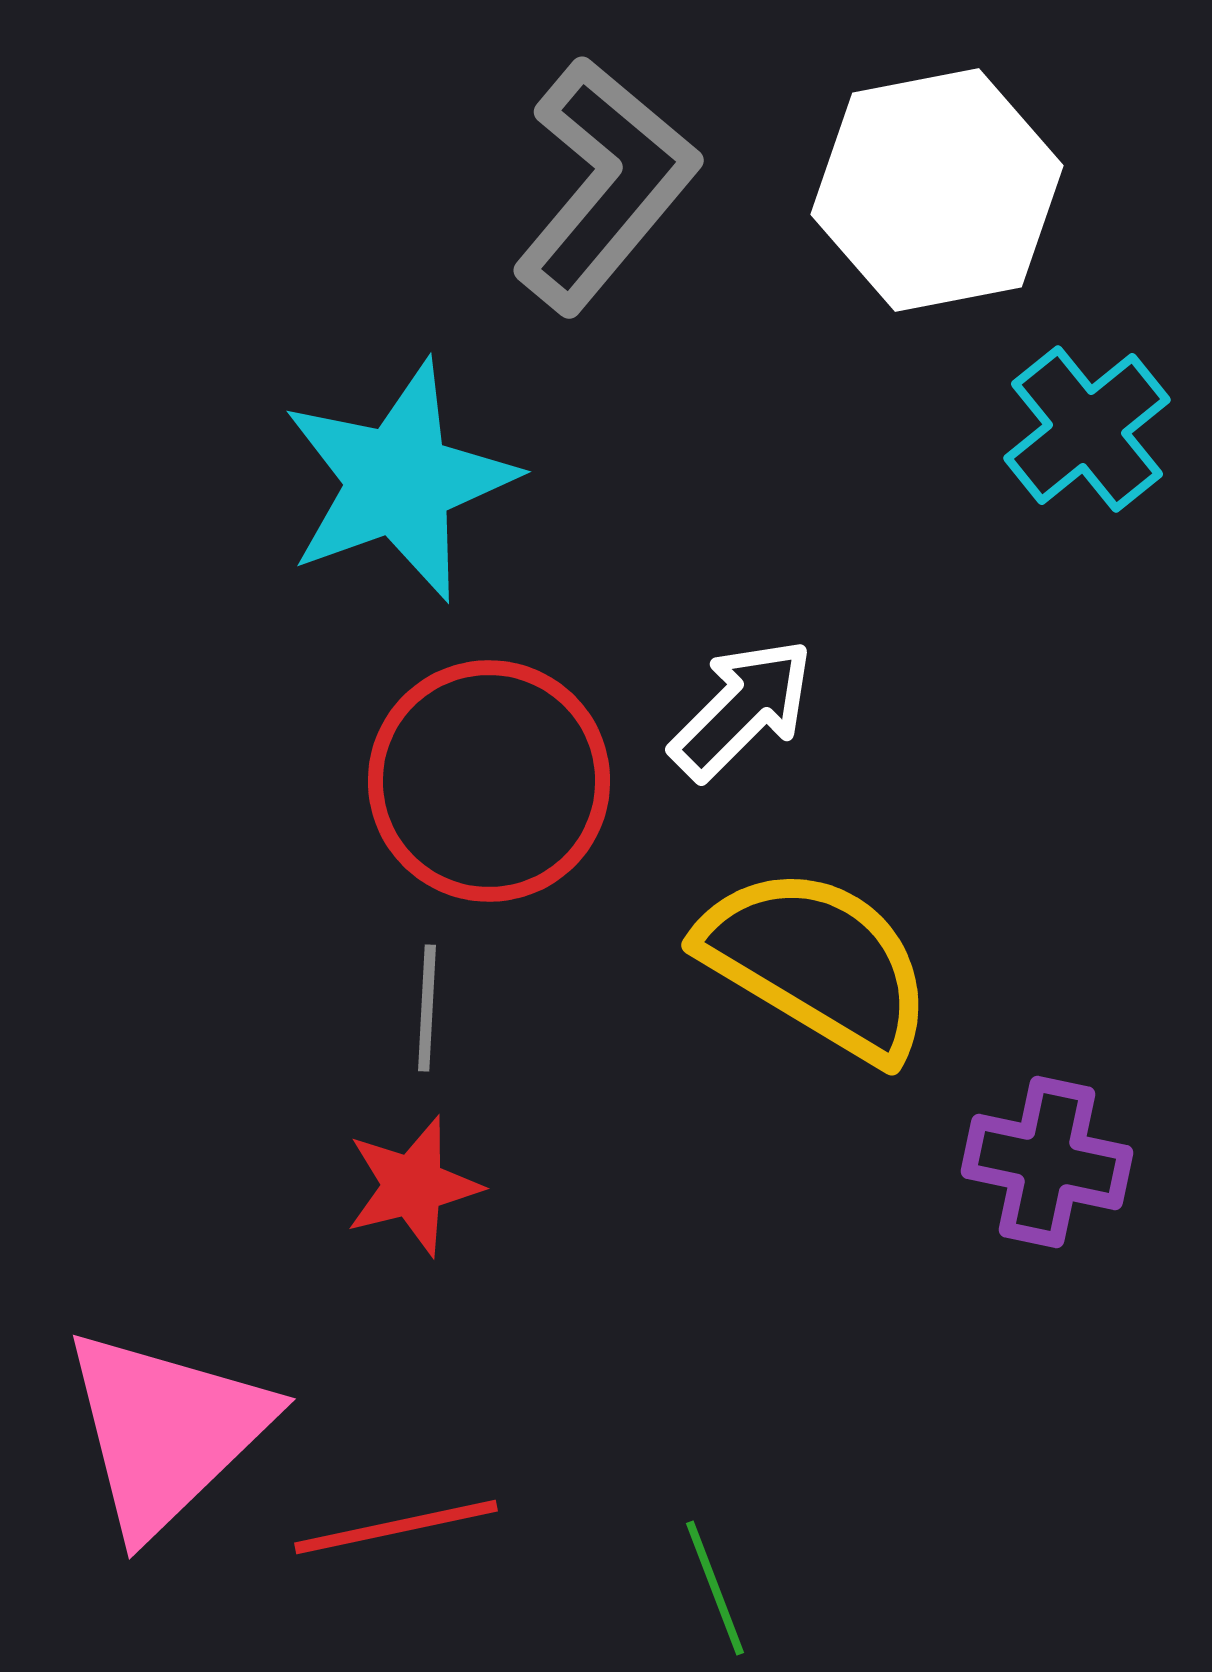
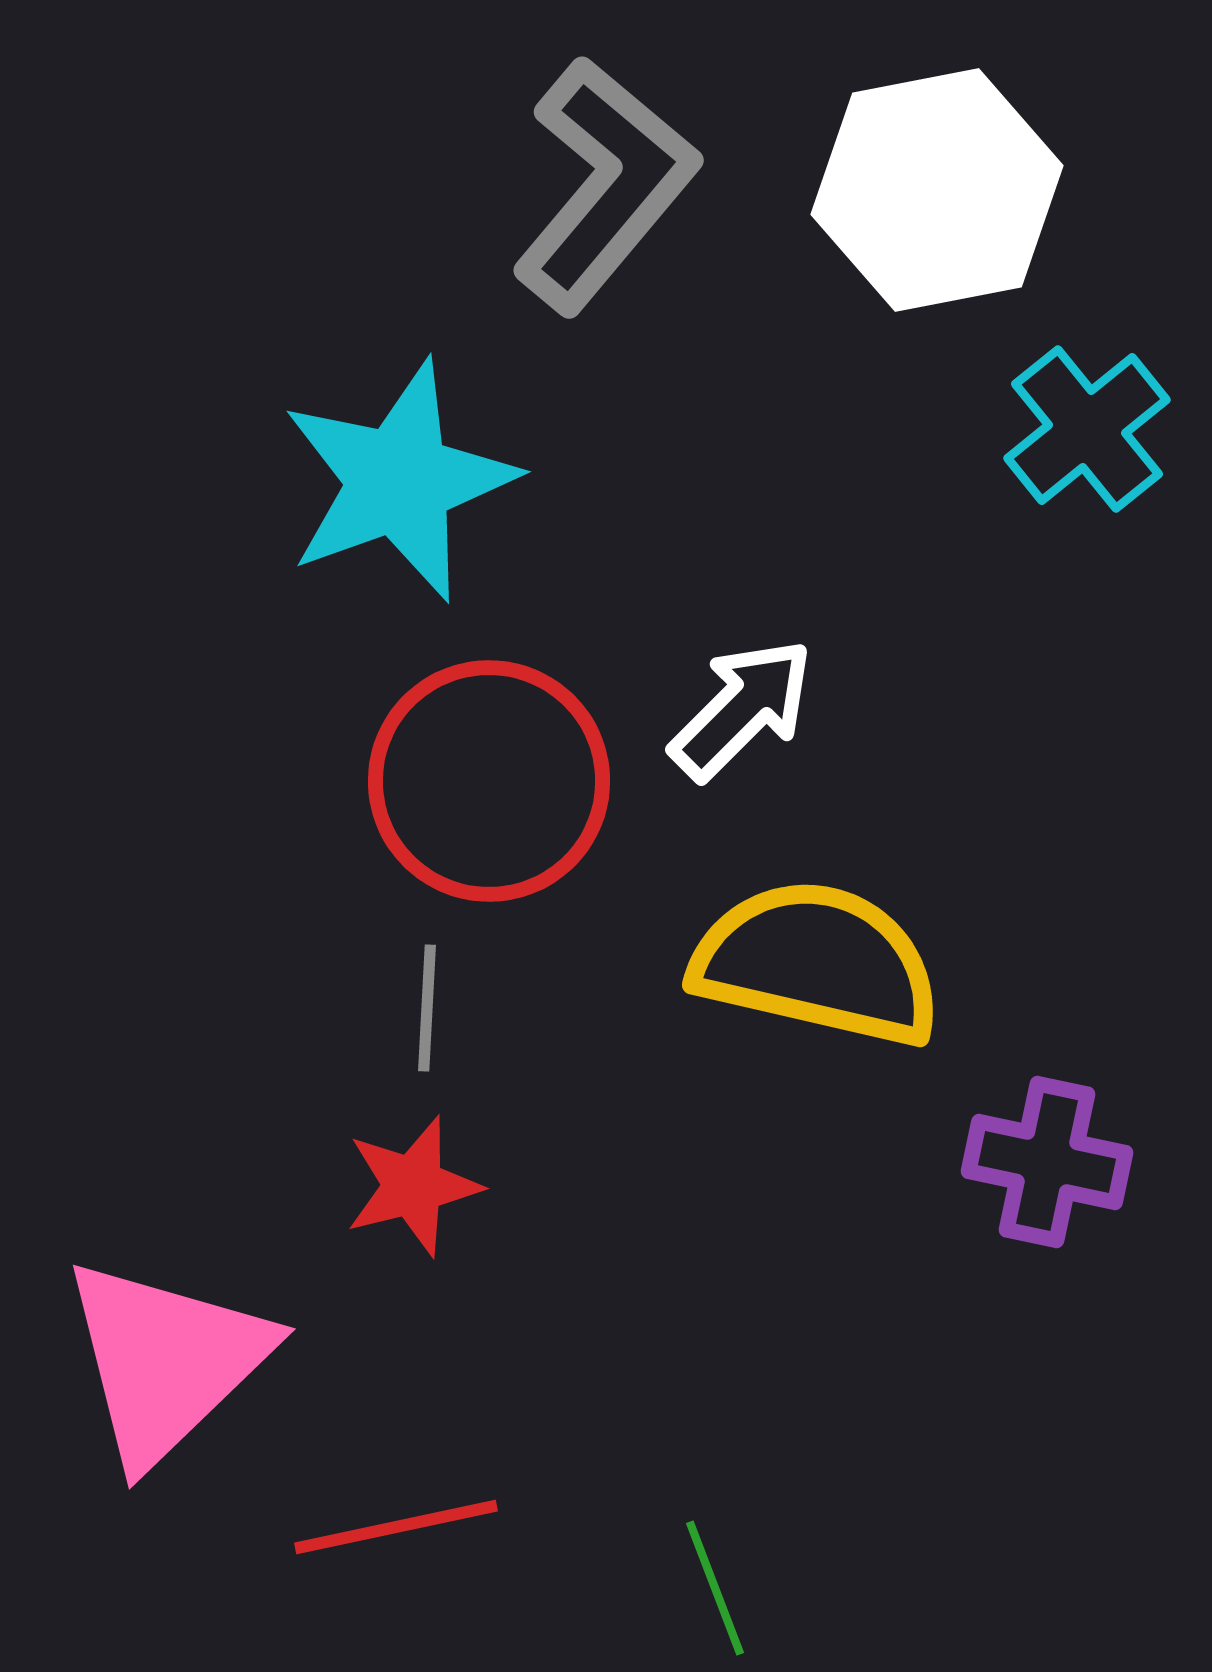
yellow semicircle: rotated 18 degrees counterclockwise
pink triangle: moved 70 px up
